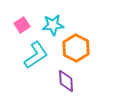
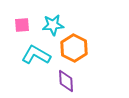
pink square: rotated 28 degrees clockwise
orange hexagon: moved 2 px left
cyan L-shape: rotated 116 degrees counterclockwise
